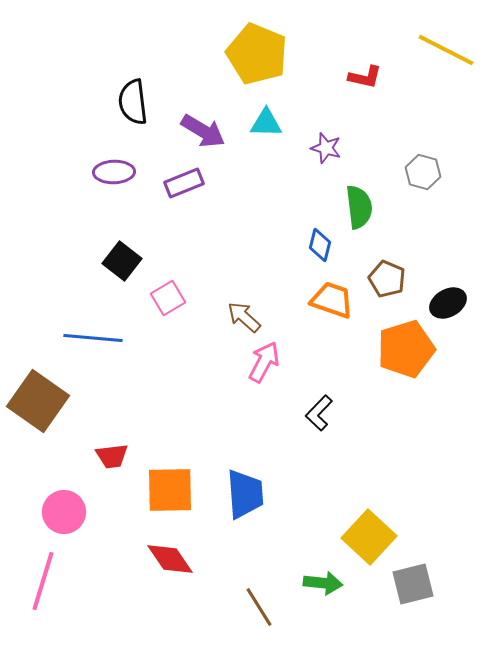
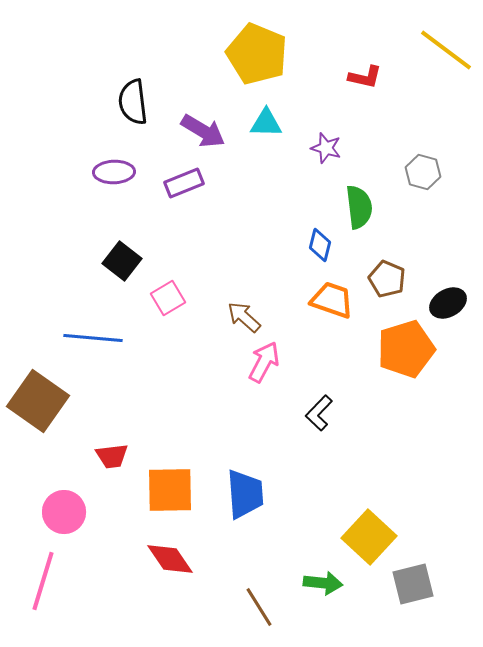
yellow line: rotated 10 degrees clockwise
